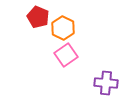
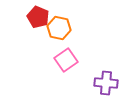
orange hexagon: moved 4 px left; rotated 15 degrees counterclockwise
pink square: moved 5 px down
